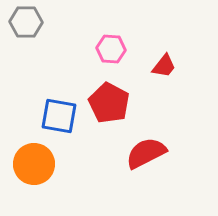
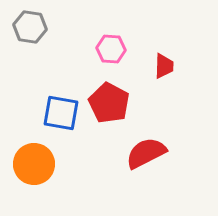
gray hexagon: moved 4 px right, 5 px down; rotated 8 degrees clockwise
red trapezoid: rotated 36 degrees counterclockwise
blue square: moved 2 px right, 3 px up
